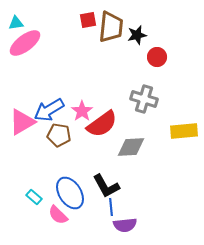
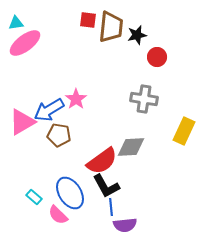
red square: rotated 18 degrees clockwise
gray cross: rotated 8 degrees counterclockwise
pink star: moved 6 px left, 12 px up
red semicircle: moved 37 px down
yellow rectangle: rotated 60 degrees counterclockwise
